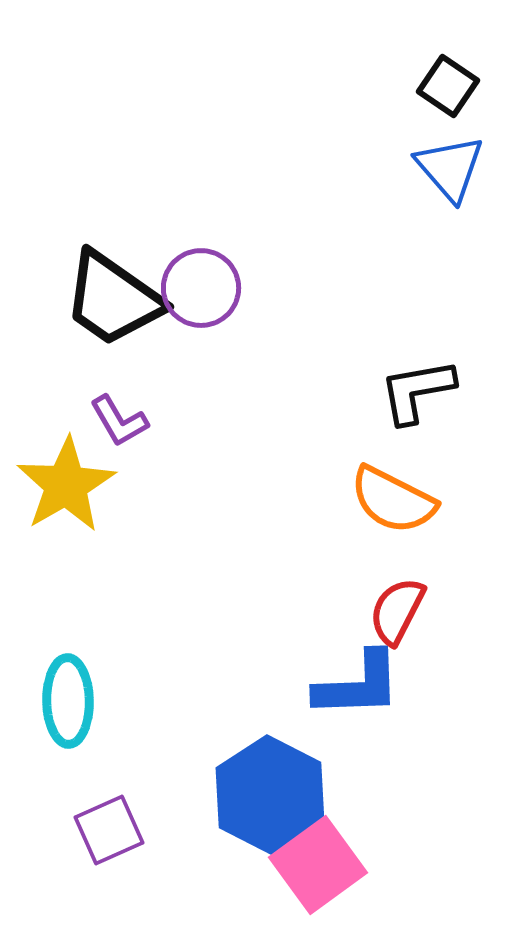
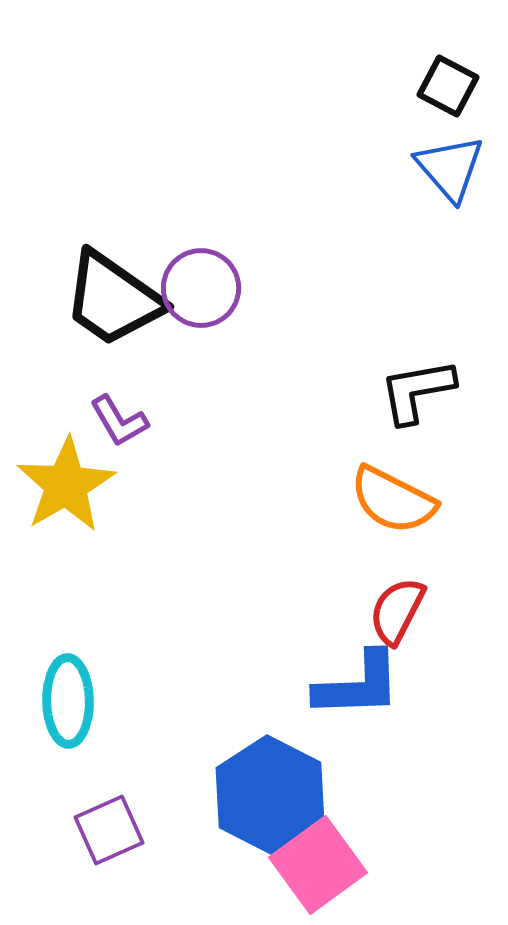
black square: rotated 6 degrees counterclockwise
